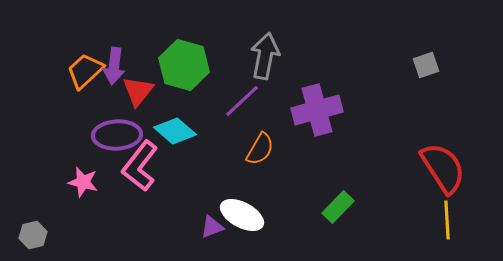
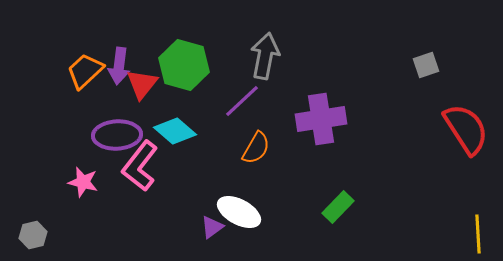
purple arrow: moved 5 px right
red triangle: moved 4 px right, 7 px up
purple cross: moved 4 px right, 9 px down; rotated 6 degrees clockwise
orange semicircle: moved 4 px left, 1 px up
red semicircle: moved 23 px right, 39 px up
white ellipse: moved 3 px left, 3 px up
yellow line: moved 31 px right, 14 px down
purple triangle: rotated 15 degrees counterclockwise
